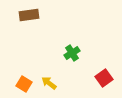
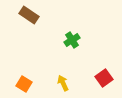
brown rectangle: rotated 42 degrees clockwise
green cross: moved 13 px up
yellow arrow: moved 14 px right; rotated 28 degrees clockwise
